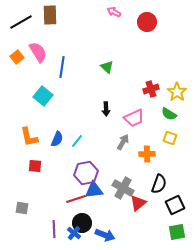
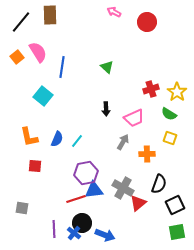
black line: rotated 20 degrees counterclockwise
